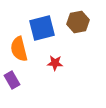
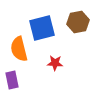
purple rectangle: rotated 18 degrees clockwise
